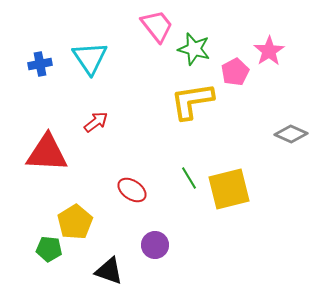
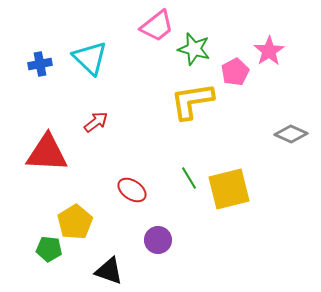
pink trapezoid: rotated 90 degrees clockwise
cyan triangle: rotated 12 degrees counterclockwise
purple circle: moved 3 px right, 5 px up
